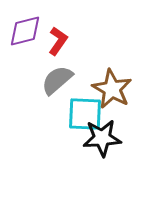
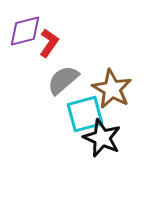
red L-shape: moved 9 px left, 2 px down
gray semicircle: moved 6 px right
cyan square: rotated 18 degrees counterclockwise
black star: rotated 27 degrees clockwise
